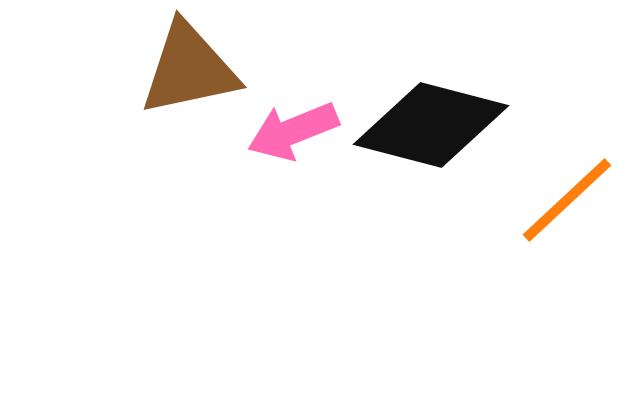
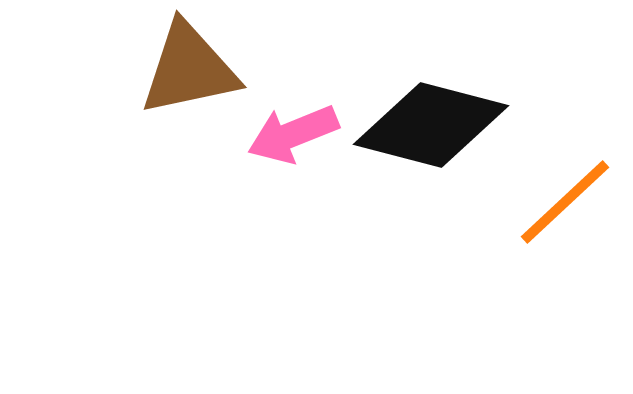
pink arrow: moved 3 px down
orange line: moved 2 px left, 2 px down
